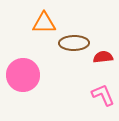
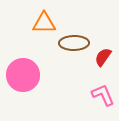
red semicircle: rotated 48 degrees counterclockwise
